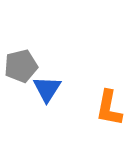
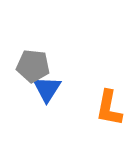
gray pentagon: moved 12 px right; rotated 20 degrees clockwise
